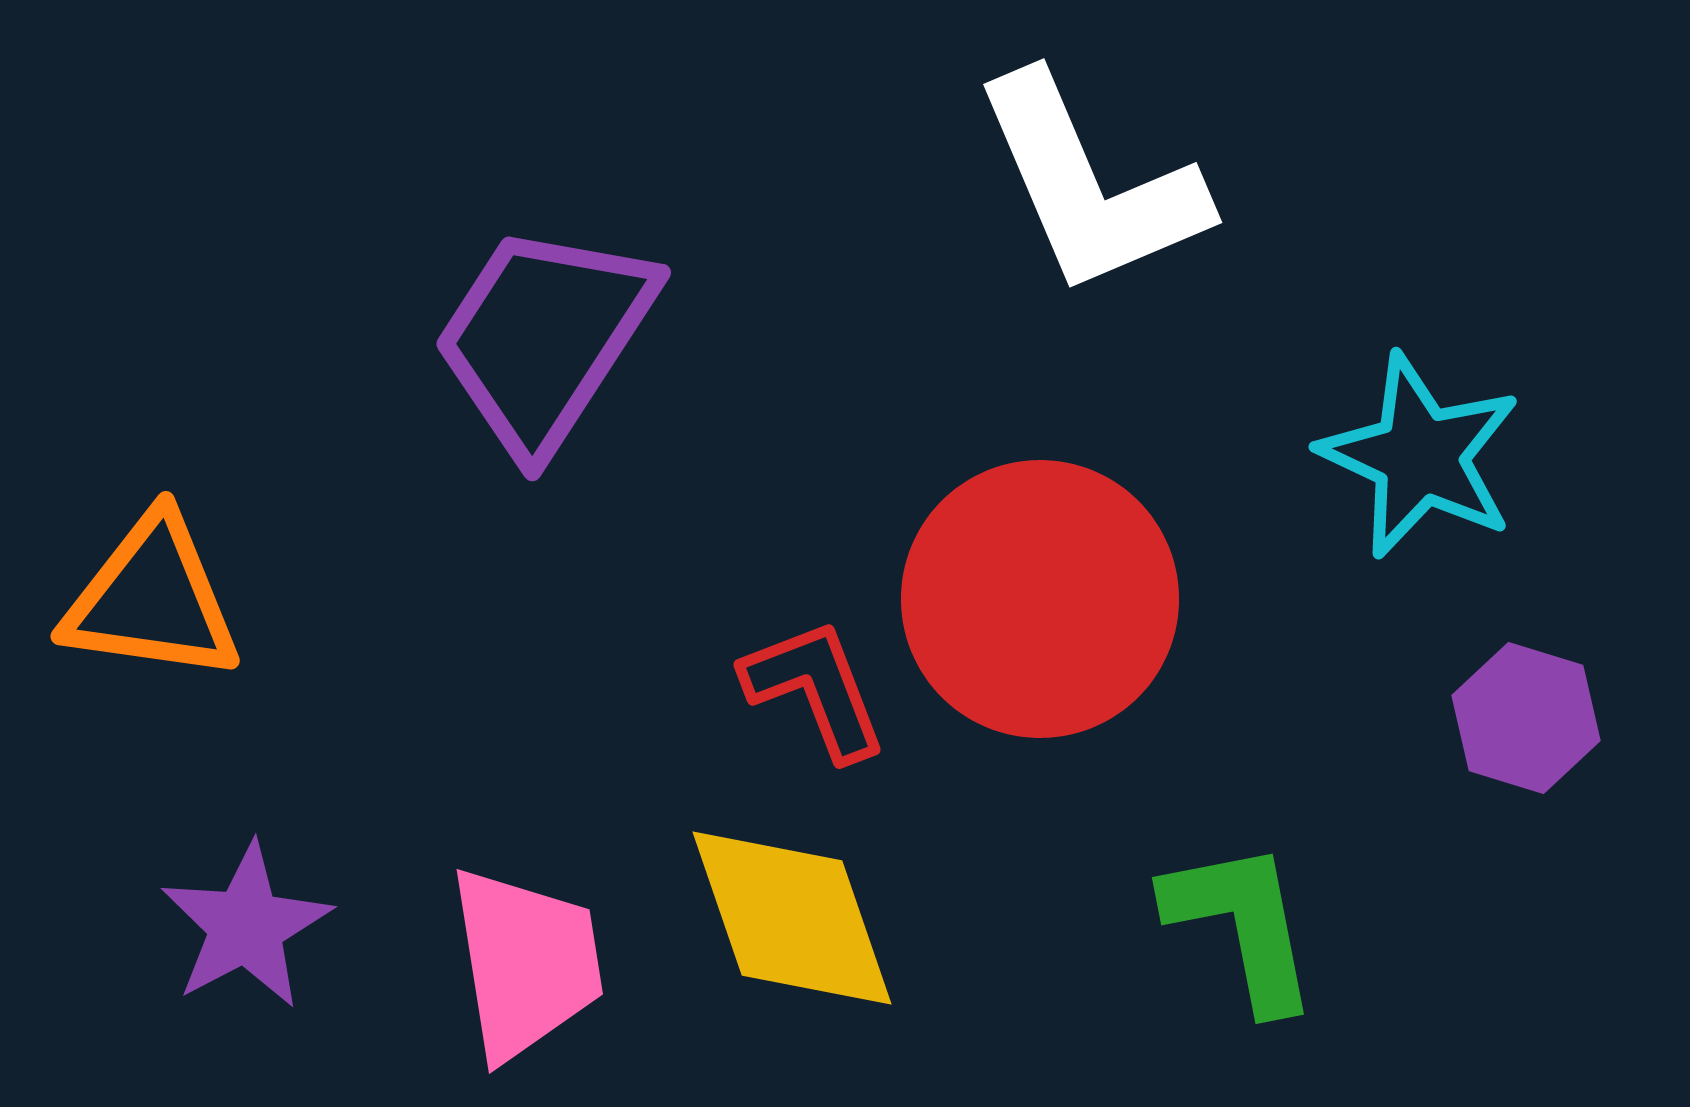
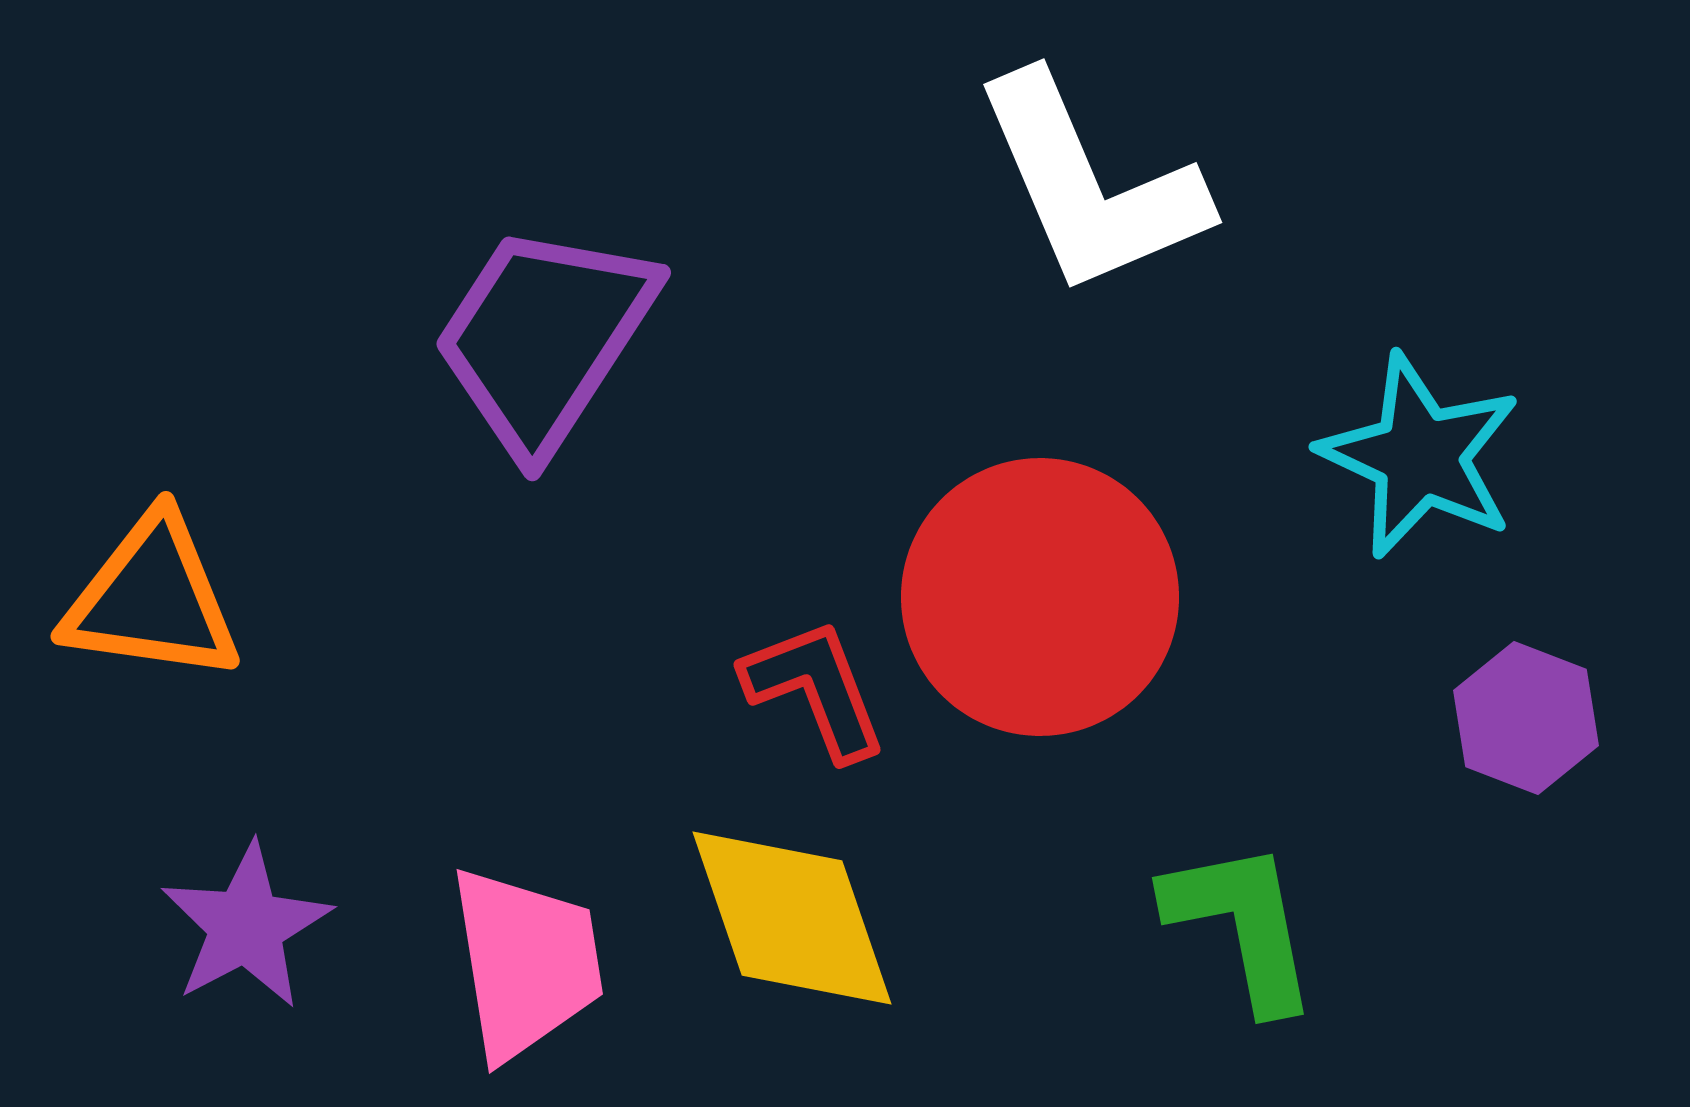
red circle: moved 2 px up
purple hexagon: rotated 4 degrees clockwise
